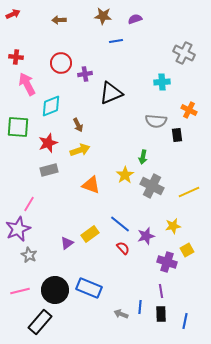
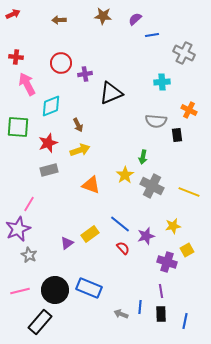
purple semicircle at (135, 19): rotated 24 degrees counterclockwise
blue line at (116, 41): moved 36 px right, 6 px up
yellow line at (189, 192): rotated 45 degrees clockwise
